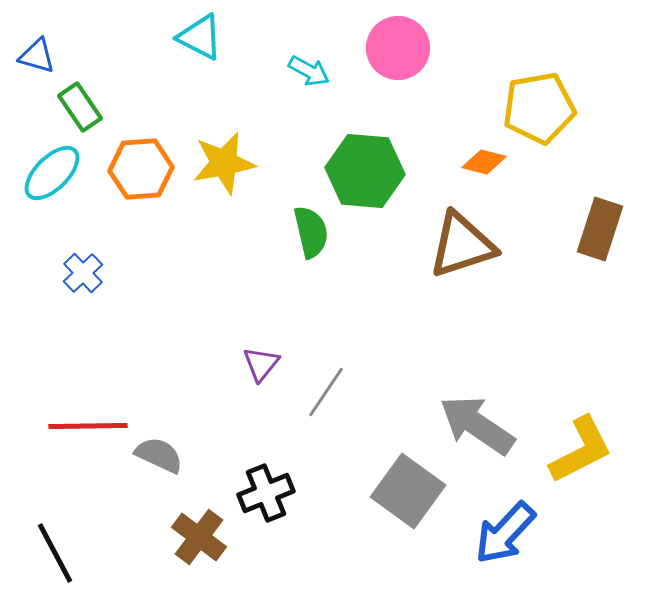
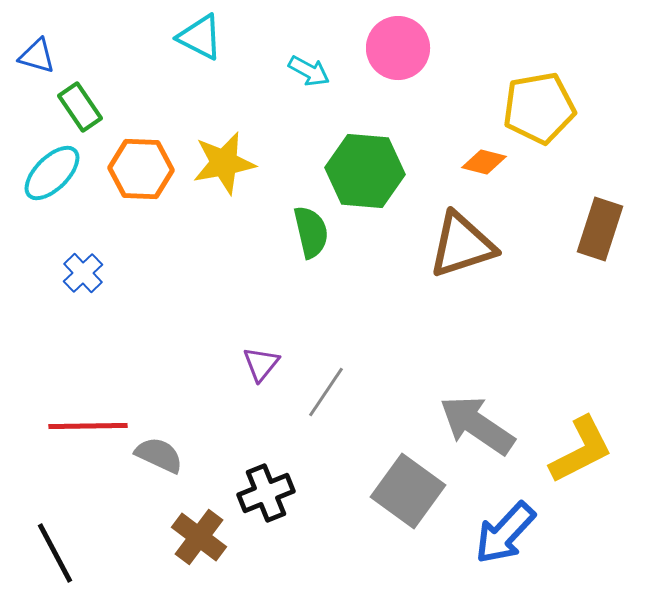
orange hexagon: rotated 6 degrees clockwise
